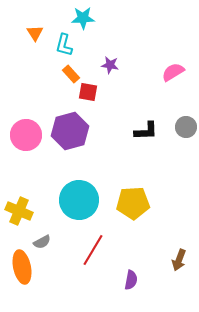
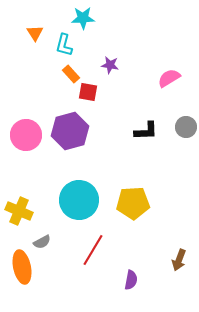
pink semicircle: moved 4 px left, 6 px down
